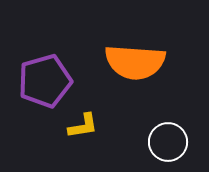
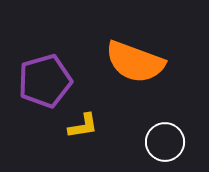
orange semicircle: rotated 16 degrees clockwise
white circle: moved 3 px left
